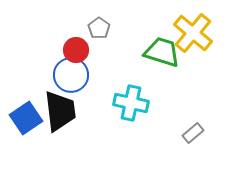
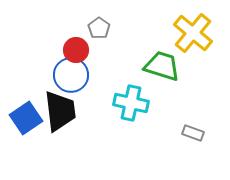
green trapezoid: moved 14 px down
gray rectangle: rotated 60 degrees clockwise
